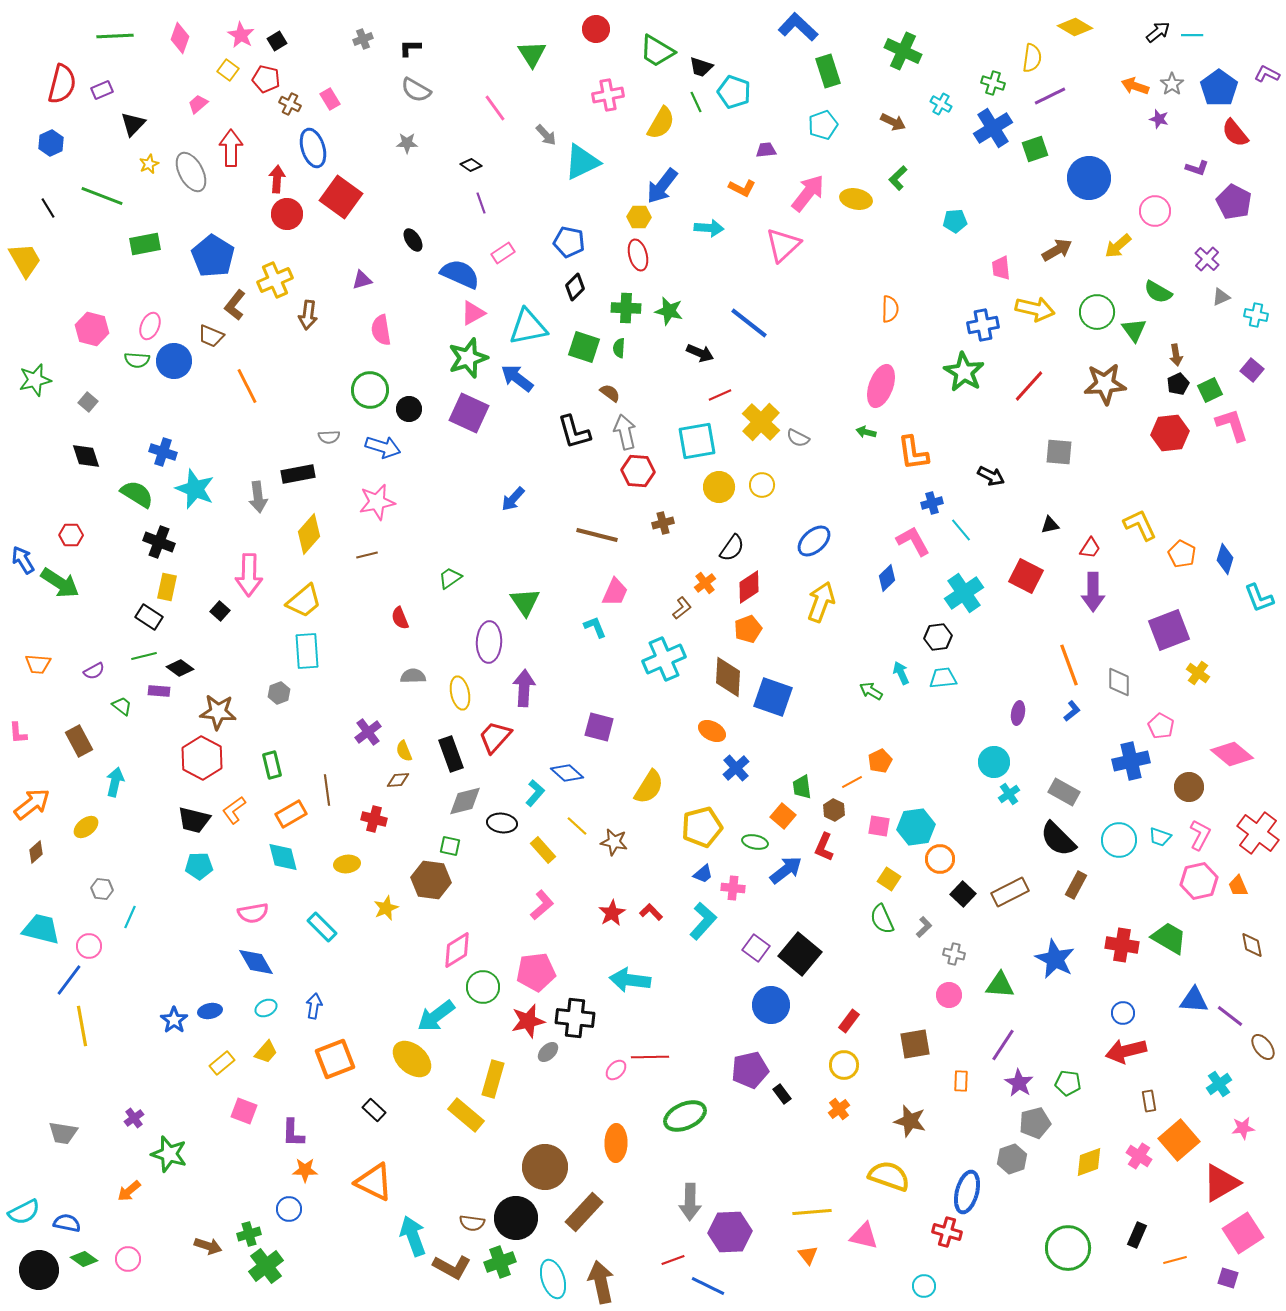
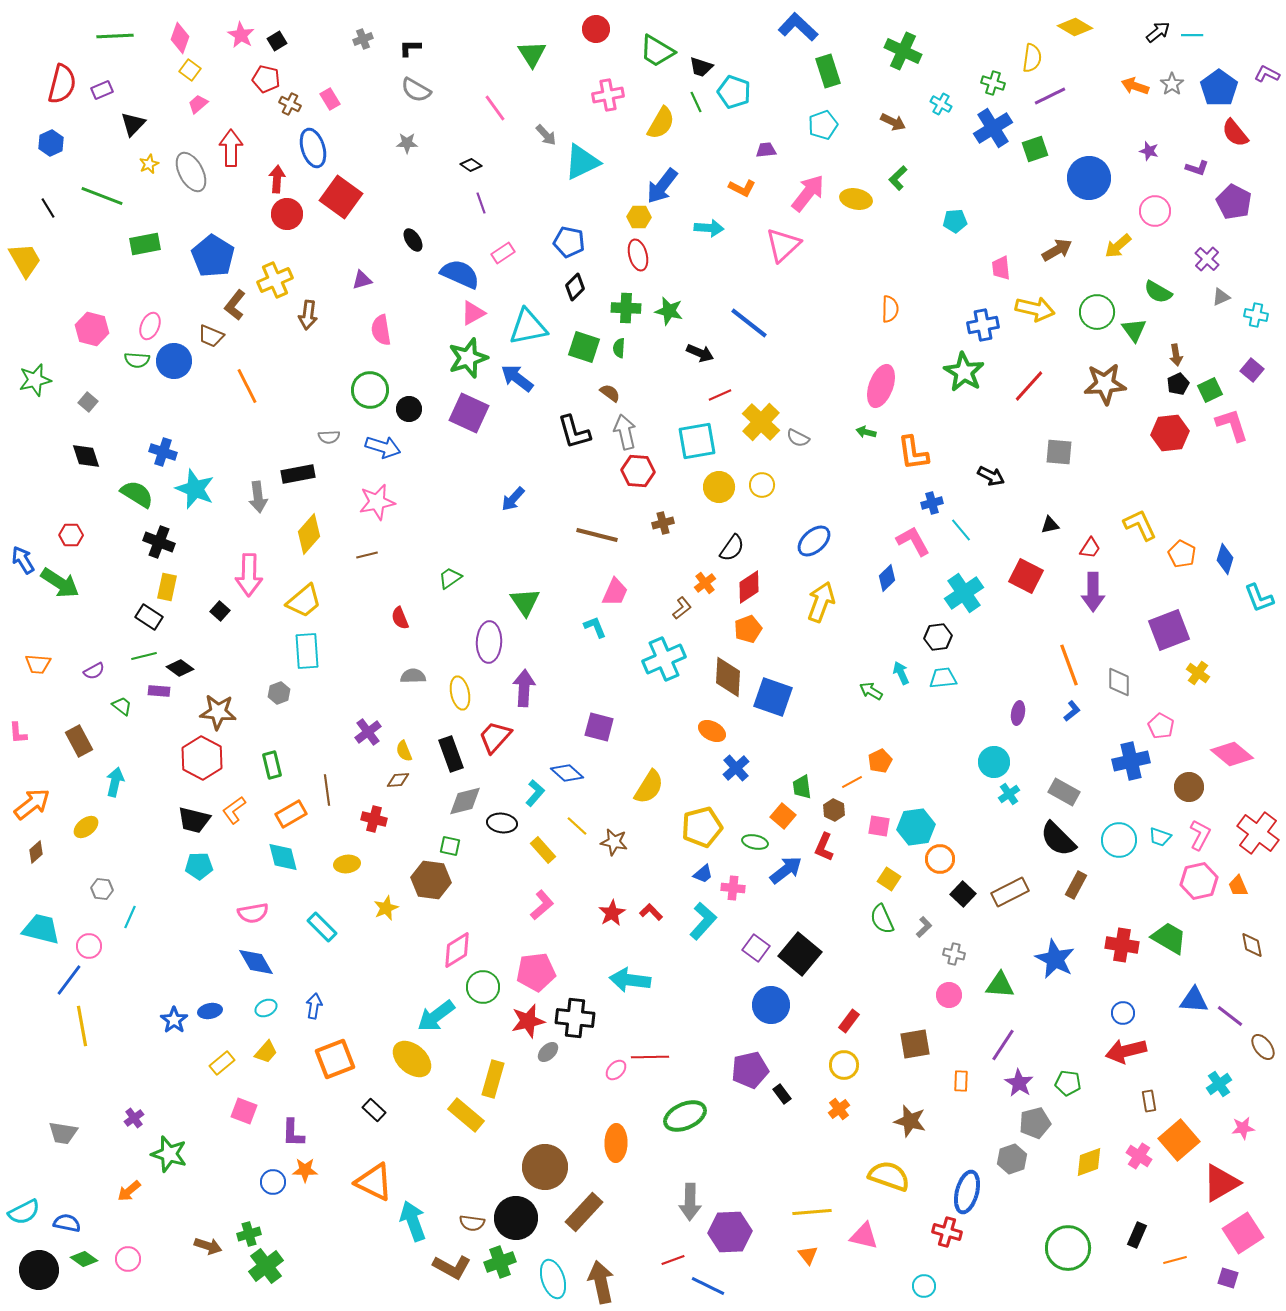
yellow square at (228, 70): moved 38 px left
purple star at (1159, 119): moved 10 px left, 32 px down
blue circle at (289, 1209): moved 16 px left, 27 px up
cyan arrow at (413, 1236): moved 15 px up
